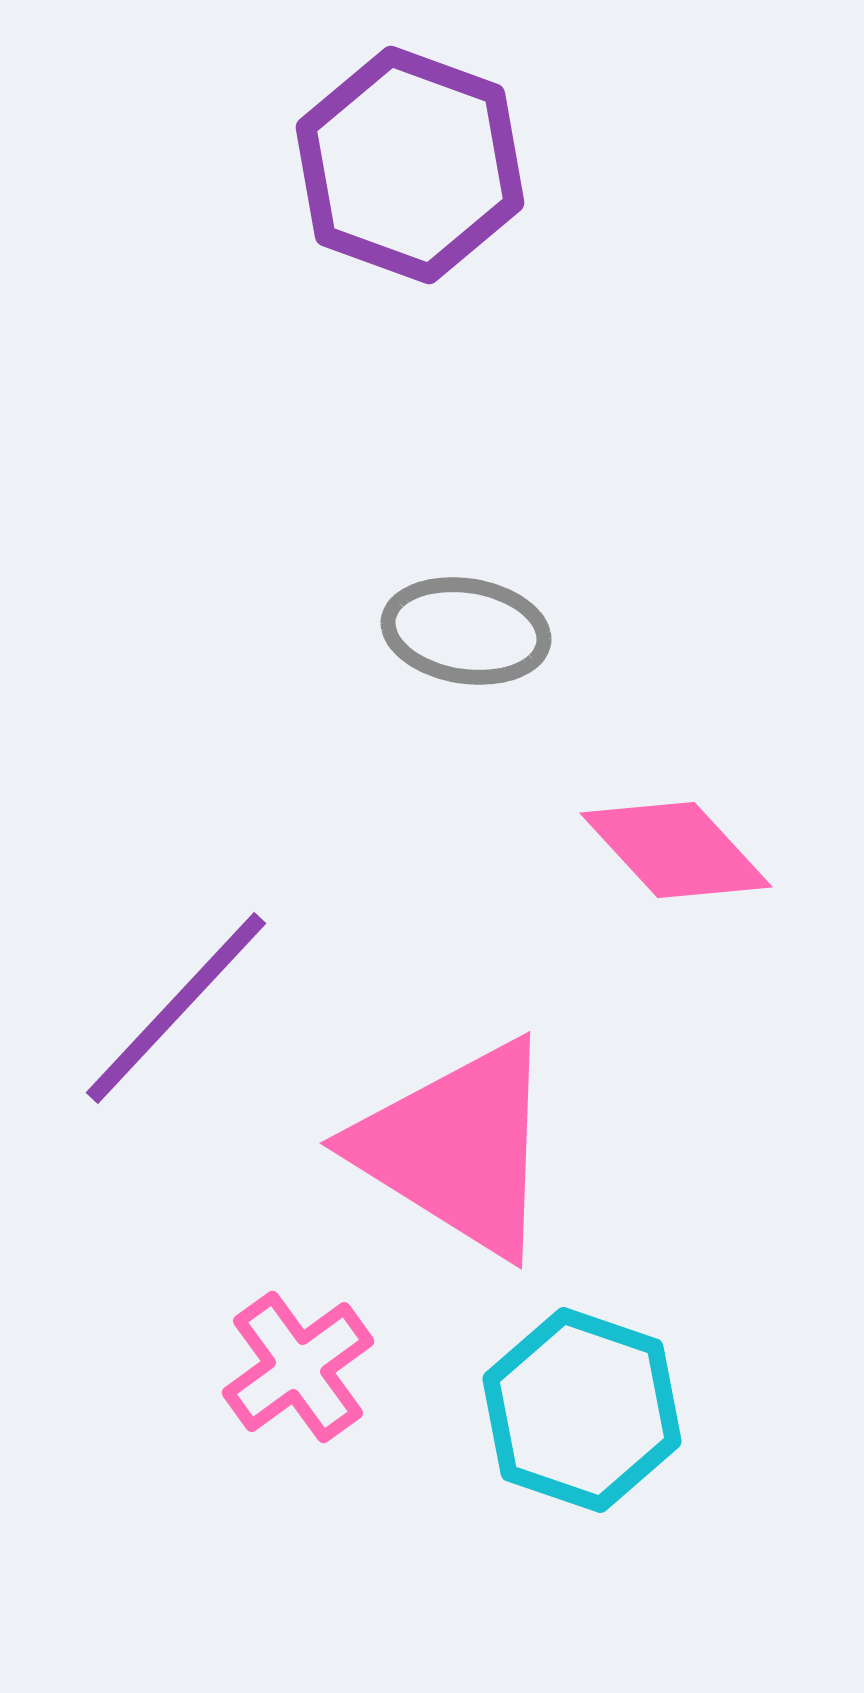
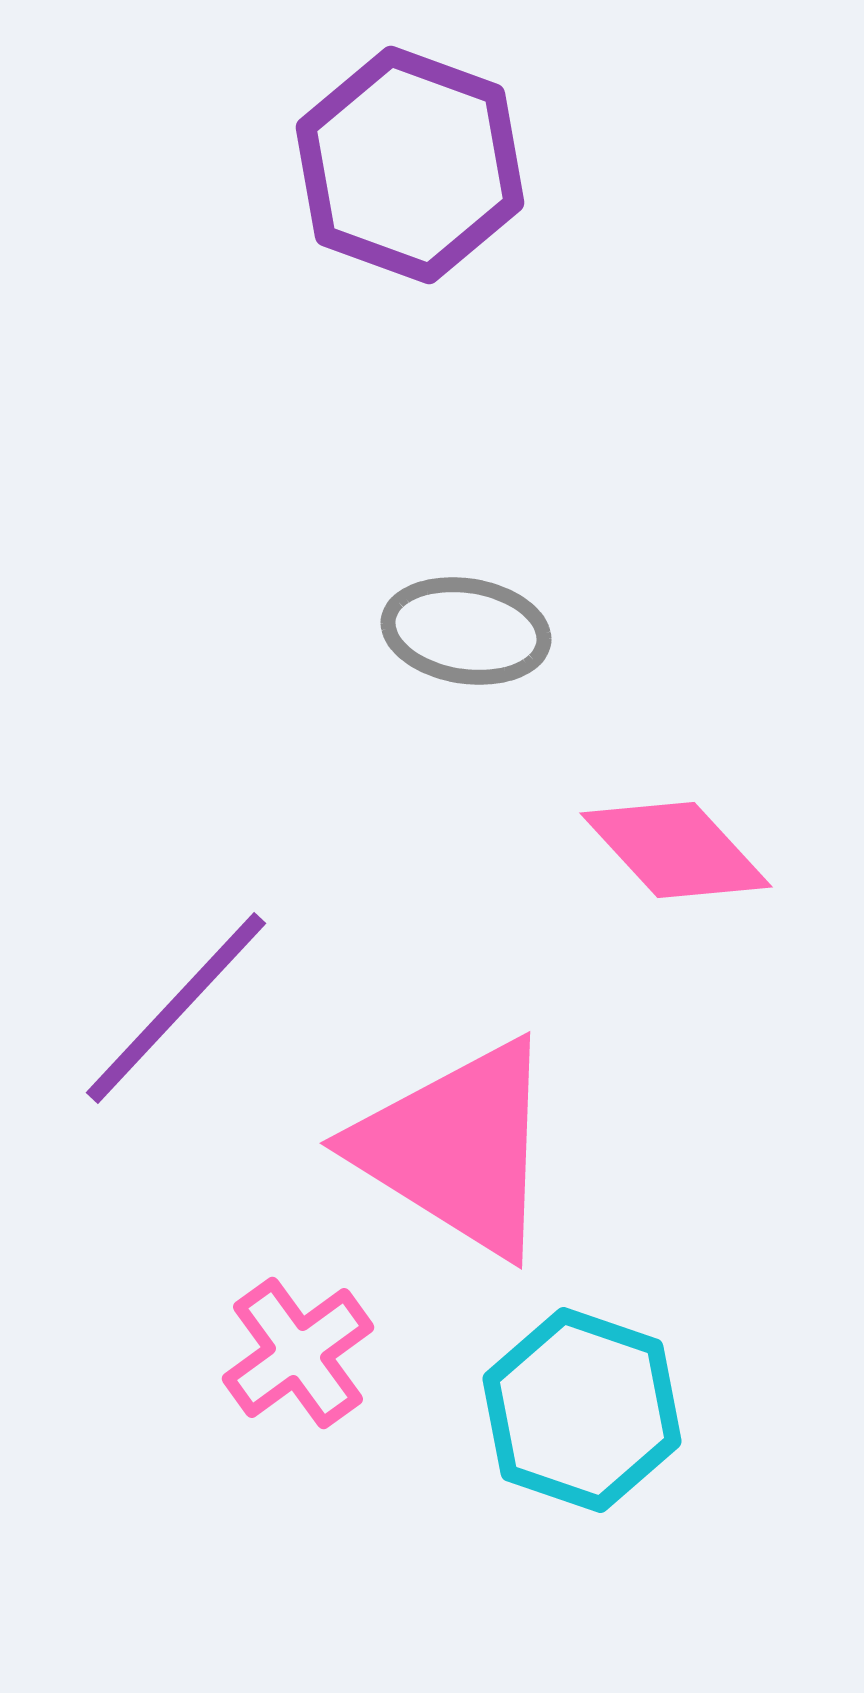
pink cross: moved 14 px up
